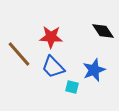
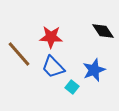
cyan square: rotated 24 degrees clockwise
